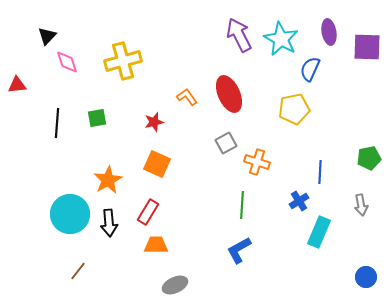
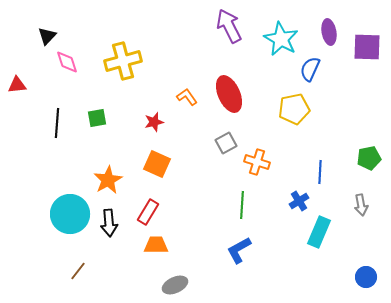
purple arrow: moved 10 px left, 9 px up
